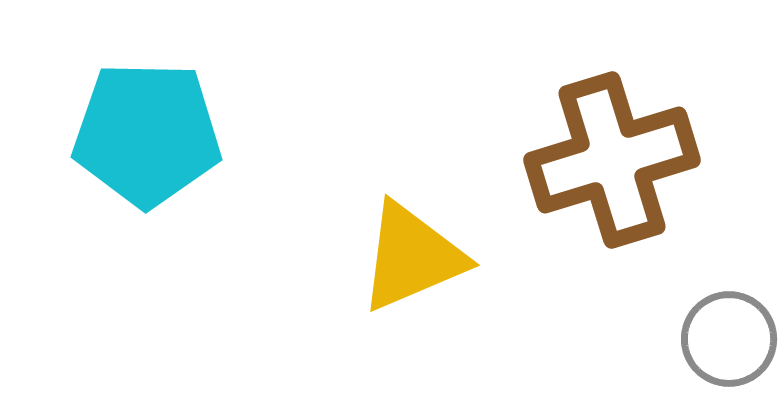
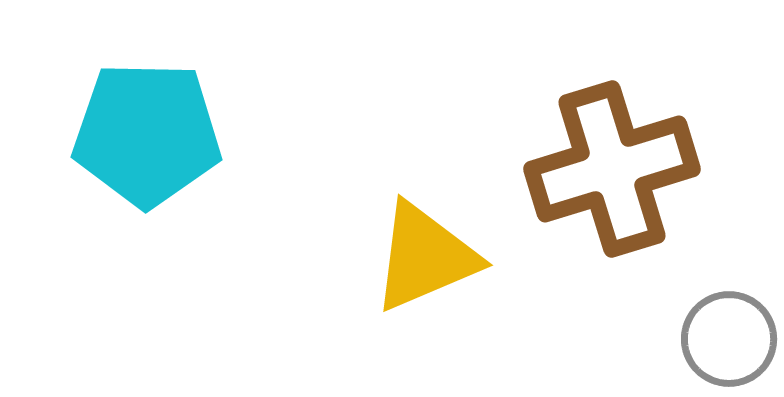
brown cross: moved 9 px down
yellow triangle: moved 13 px right
